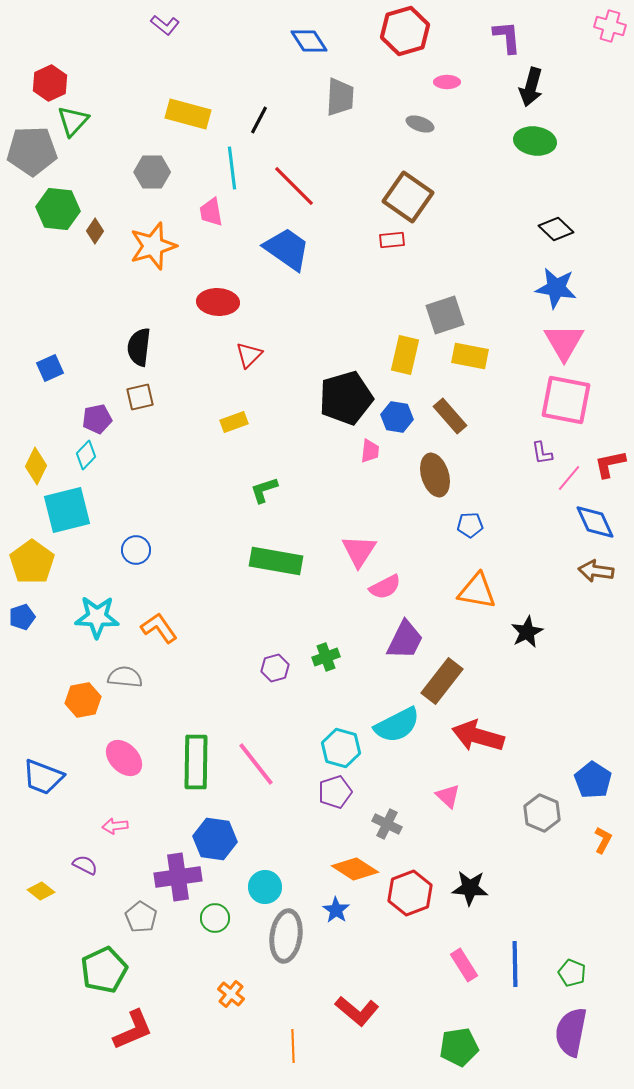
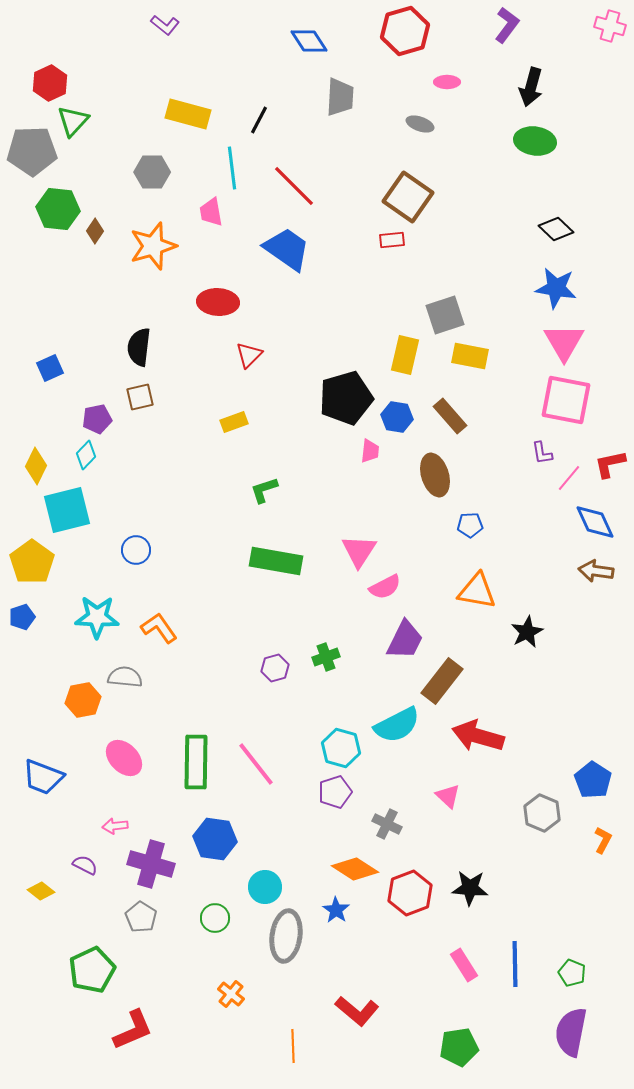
purple L-shape at (507, 37): moved 12 px up; rotated 42 degrees clockwise
purple cross at (178, 877): moved 27 px left, 13 px up; rotated 24 degrees clockwise
green pentagon at (104, 970): moved 12 px left
